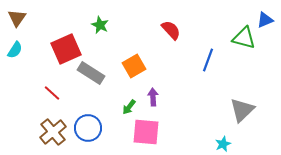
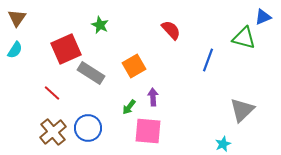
blue triangle: moved 2 px left, 3 px up
pink square: moved 2 px right, 1 px up
